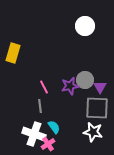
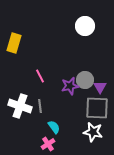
yellow rectangle: moved 1 px right, 10 px up
pink line: moved 4 px left, 11 px up
white cross: moved 14 px left, 28 px up
